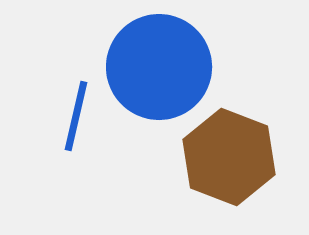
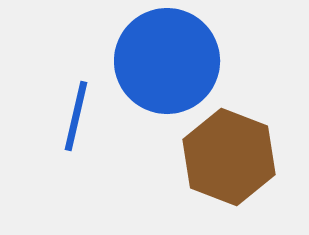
blue circle: moved 8 px right, 6 px up
